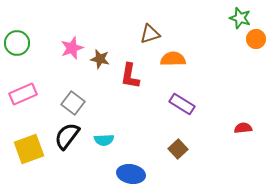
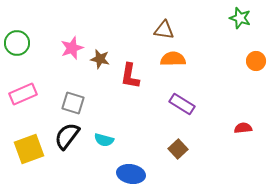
brown triangle: moved 14 px right, 4 px up; rotated 25 degrees clockwise
orange circle: moved 22 px down
gray square: rotated 20 degrees counterclockwise
cyan semicircle: rotated 18 degrees clockwise
